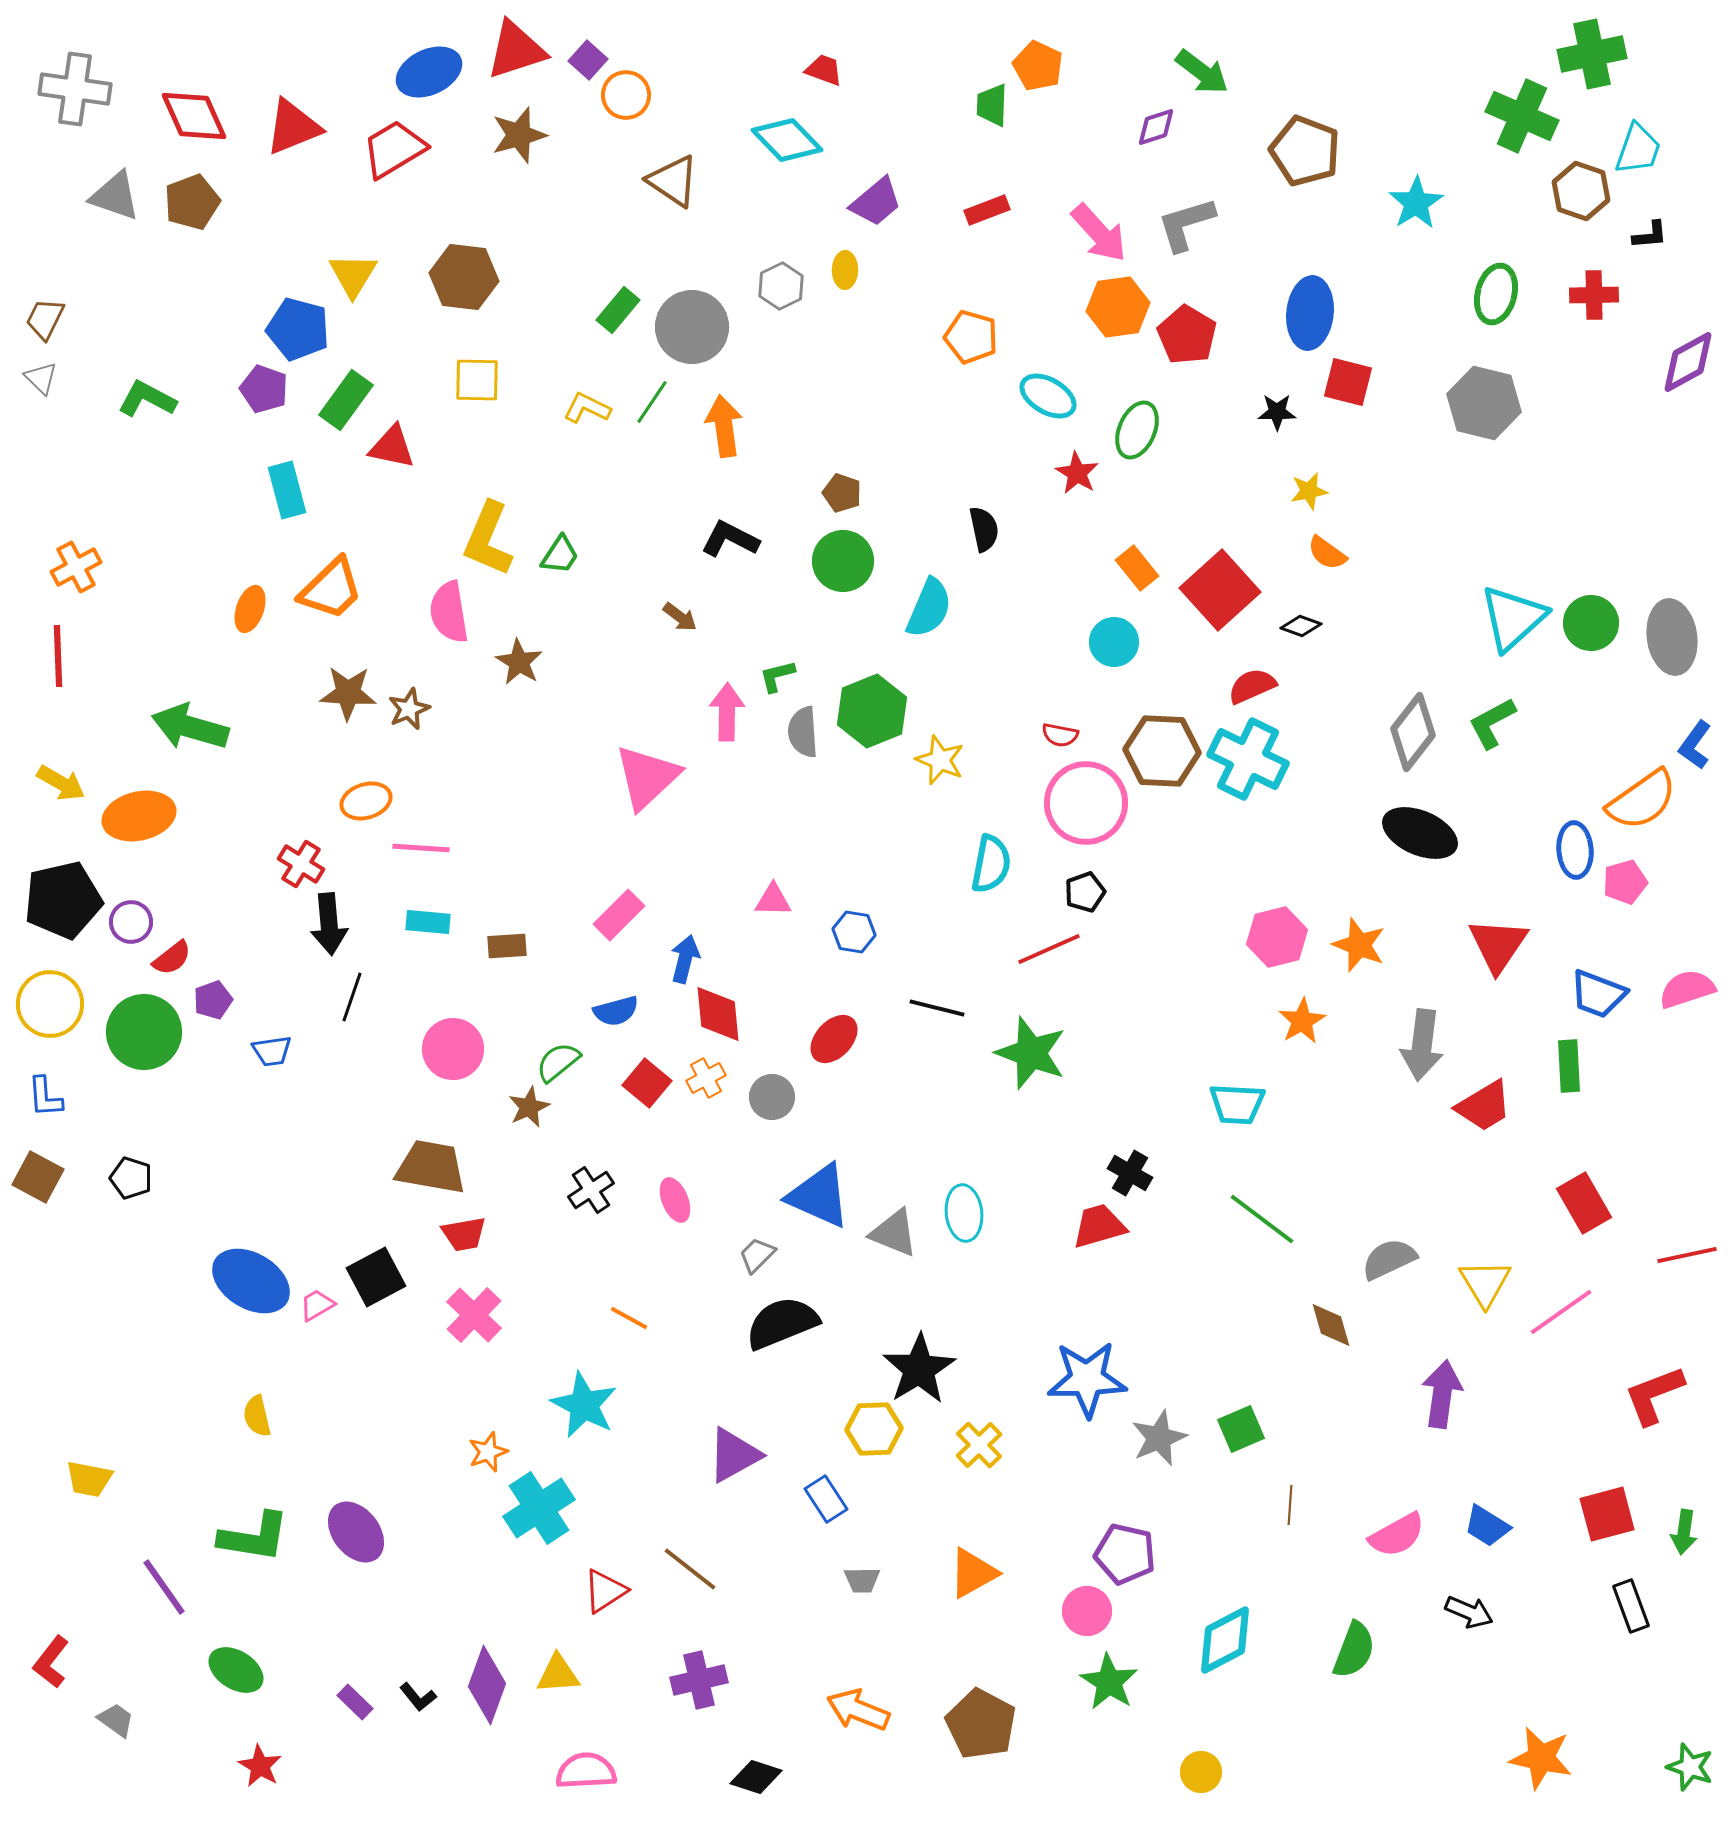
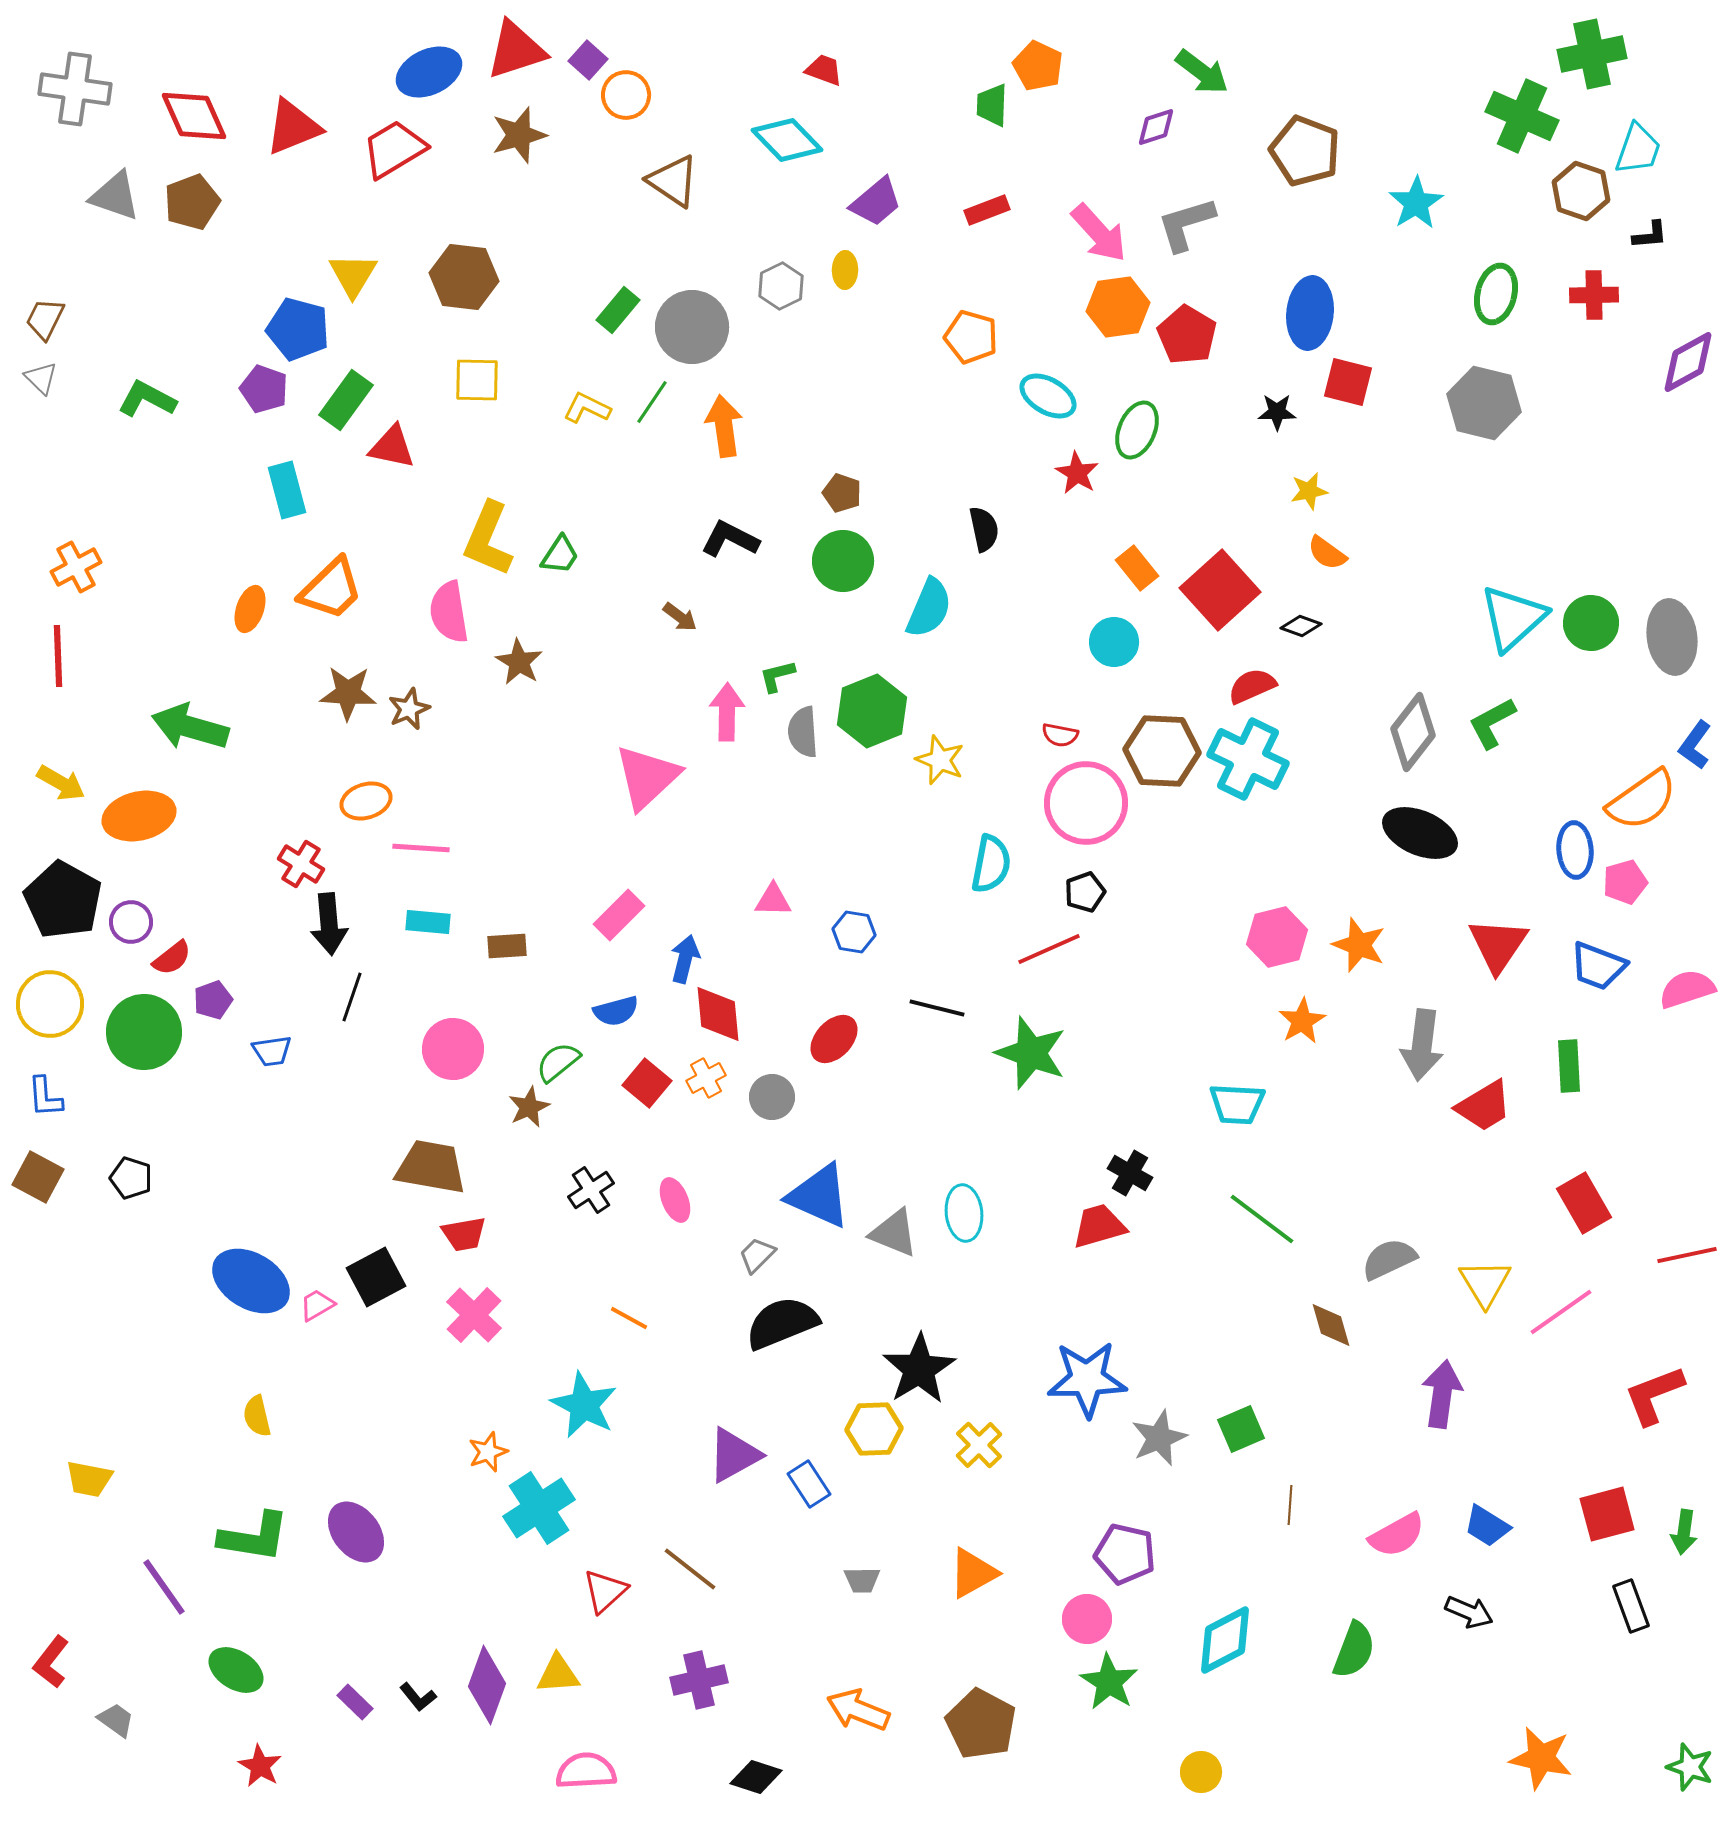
black pentagon at (63, 900): rotated 30 degrees counterclockwise
blue trapezoid at (1598, 994): moved 28 px up
blue rectangle at (826, 1499): moved 17 px left, 15 px up
red triangle at (605, 1591): rotated 9 degrees counterclockwise
pink circle at (1087, 1611): moved 8 px down
